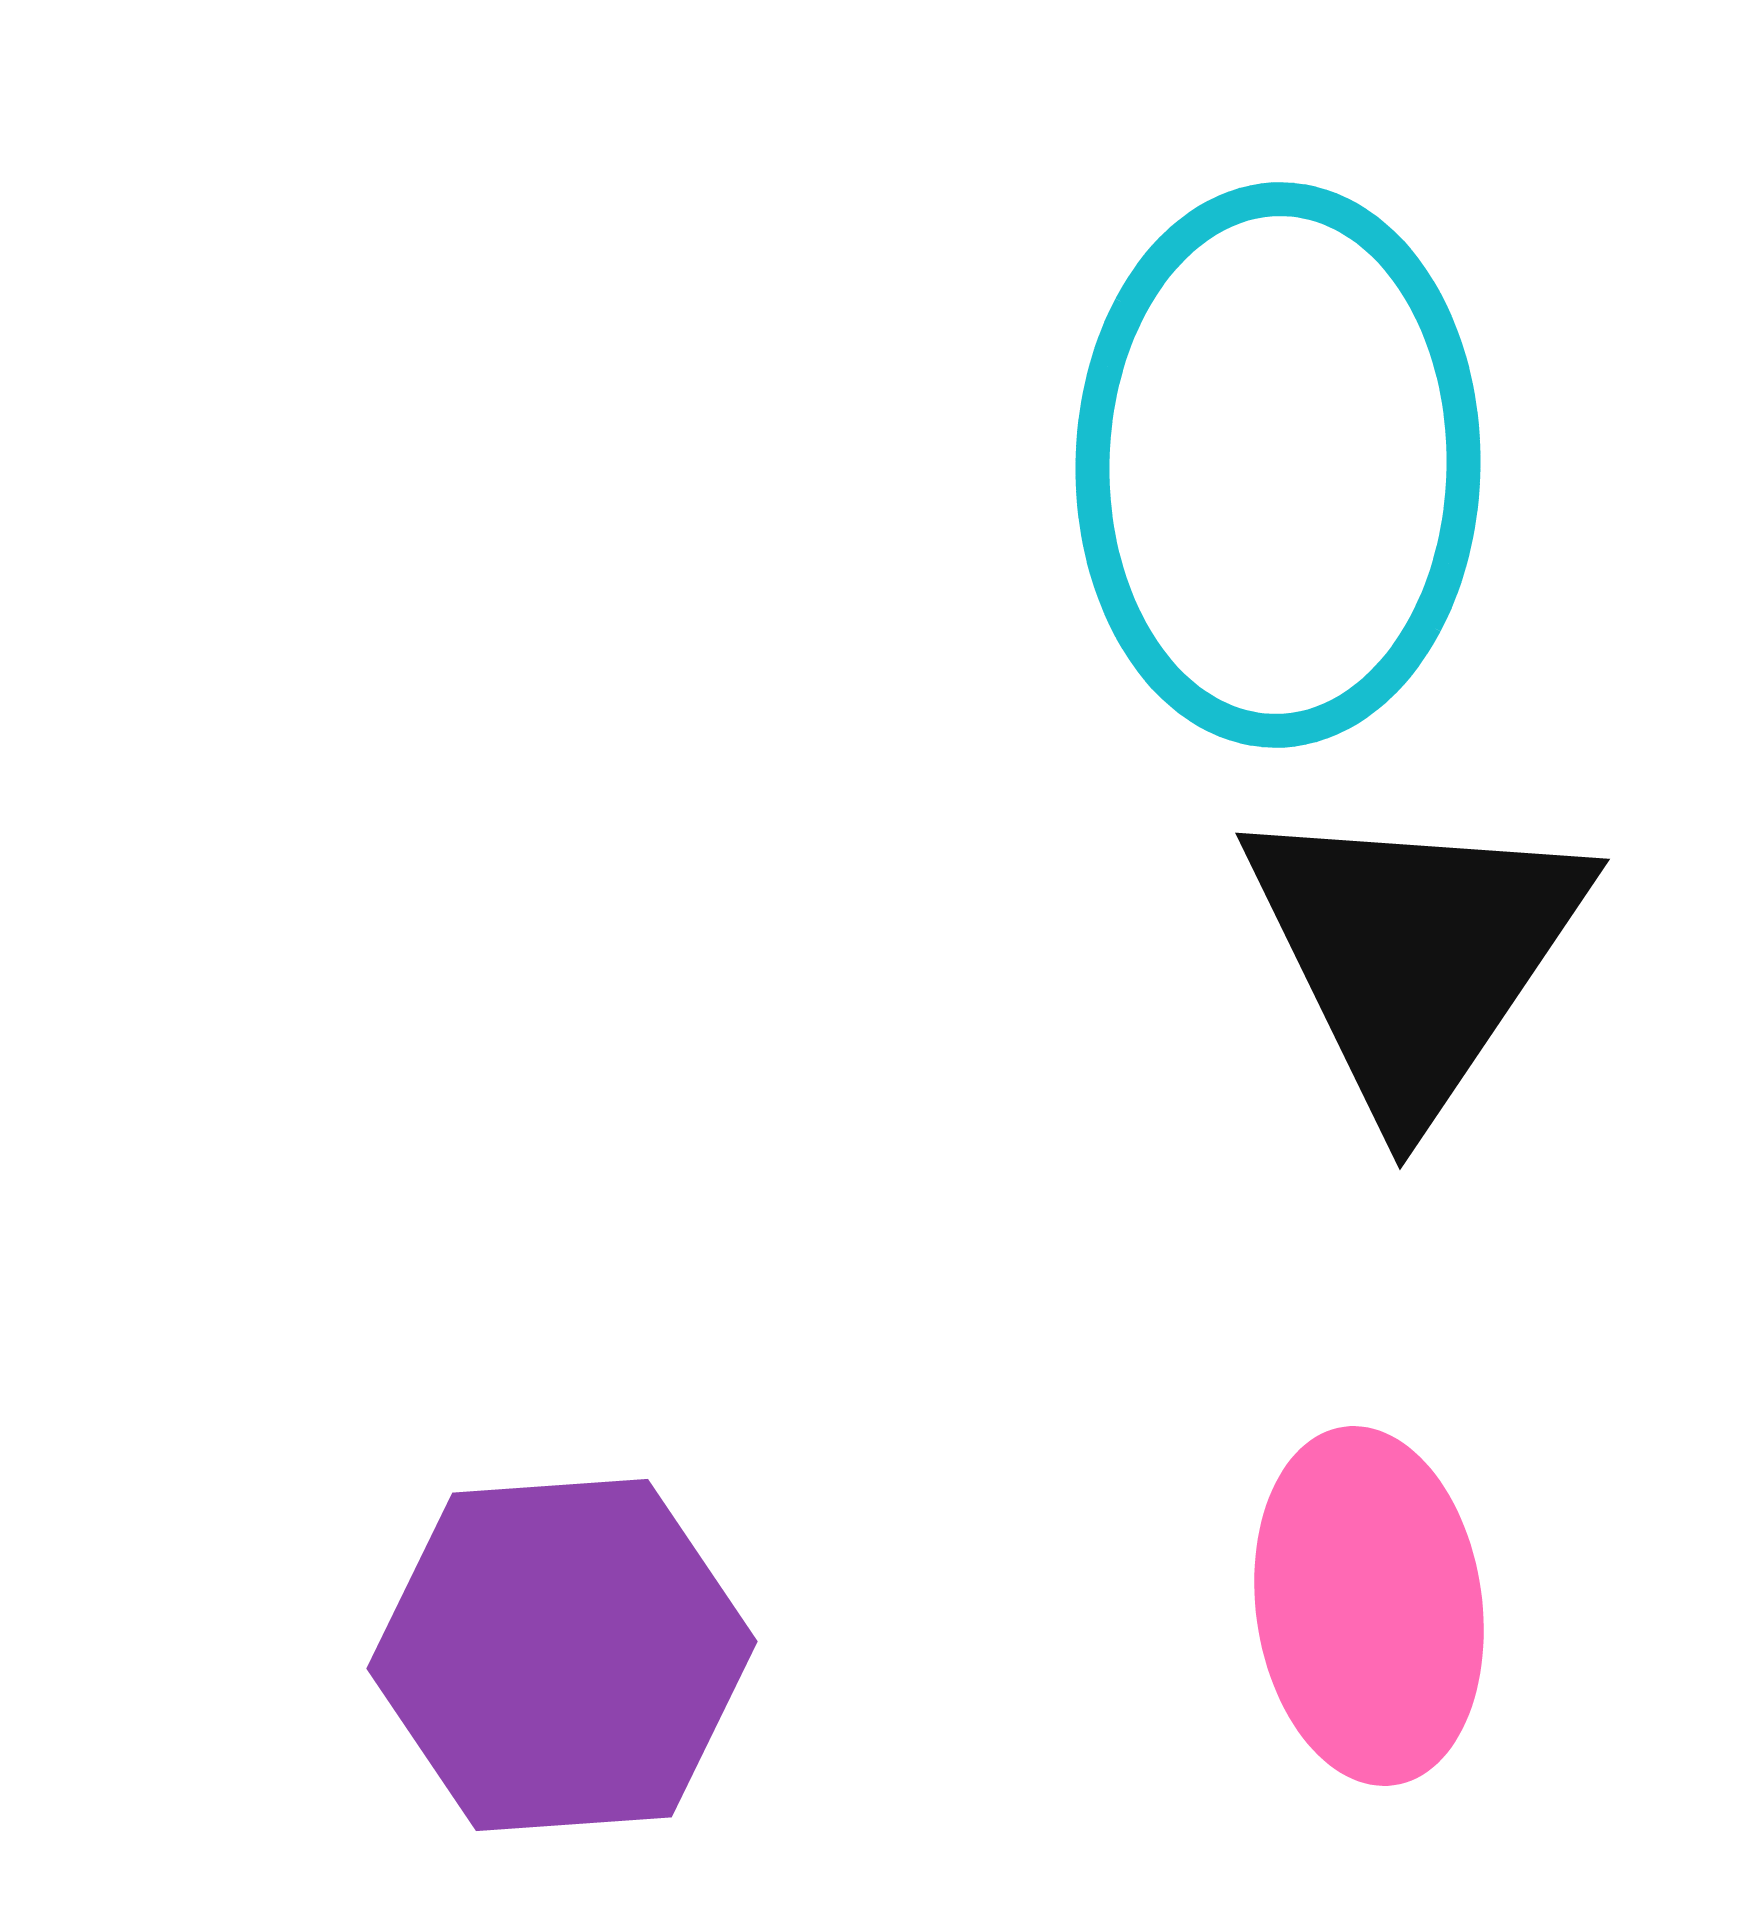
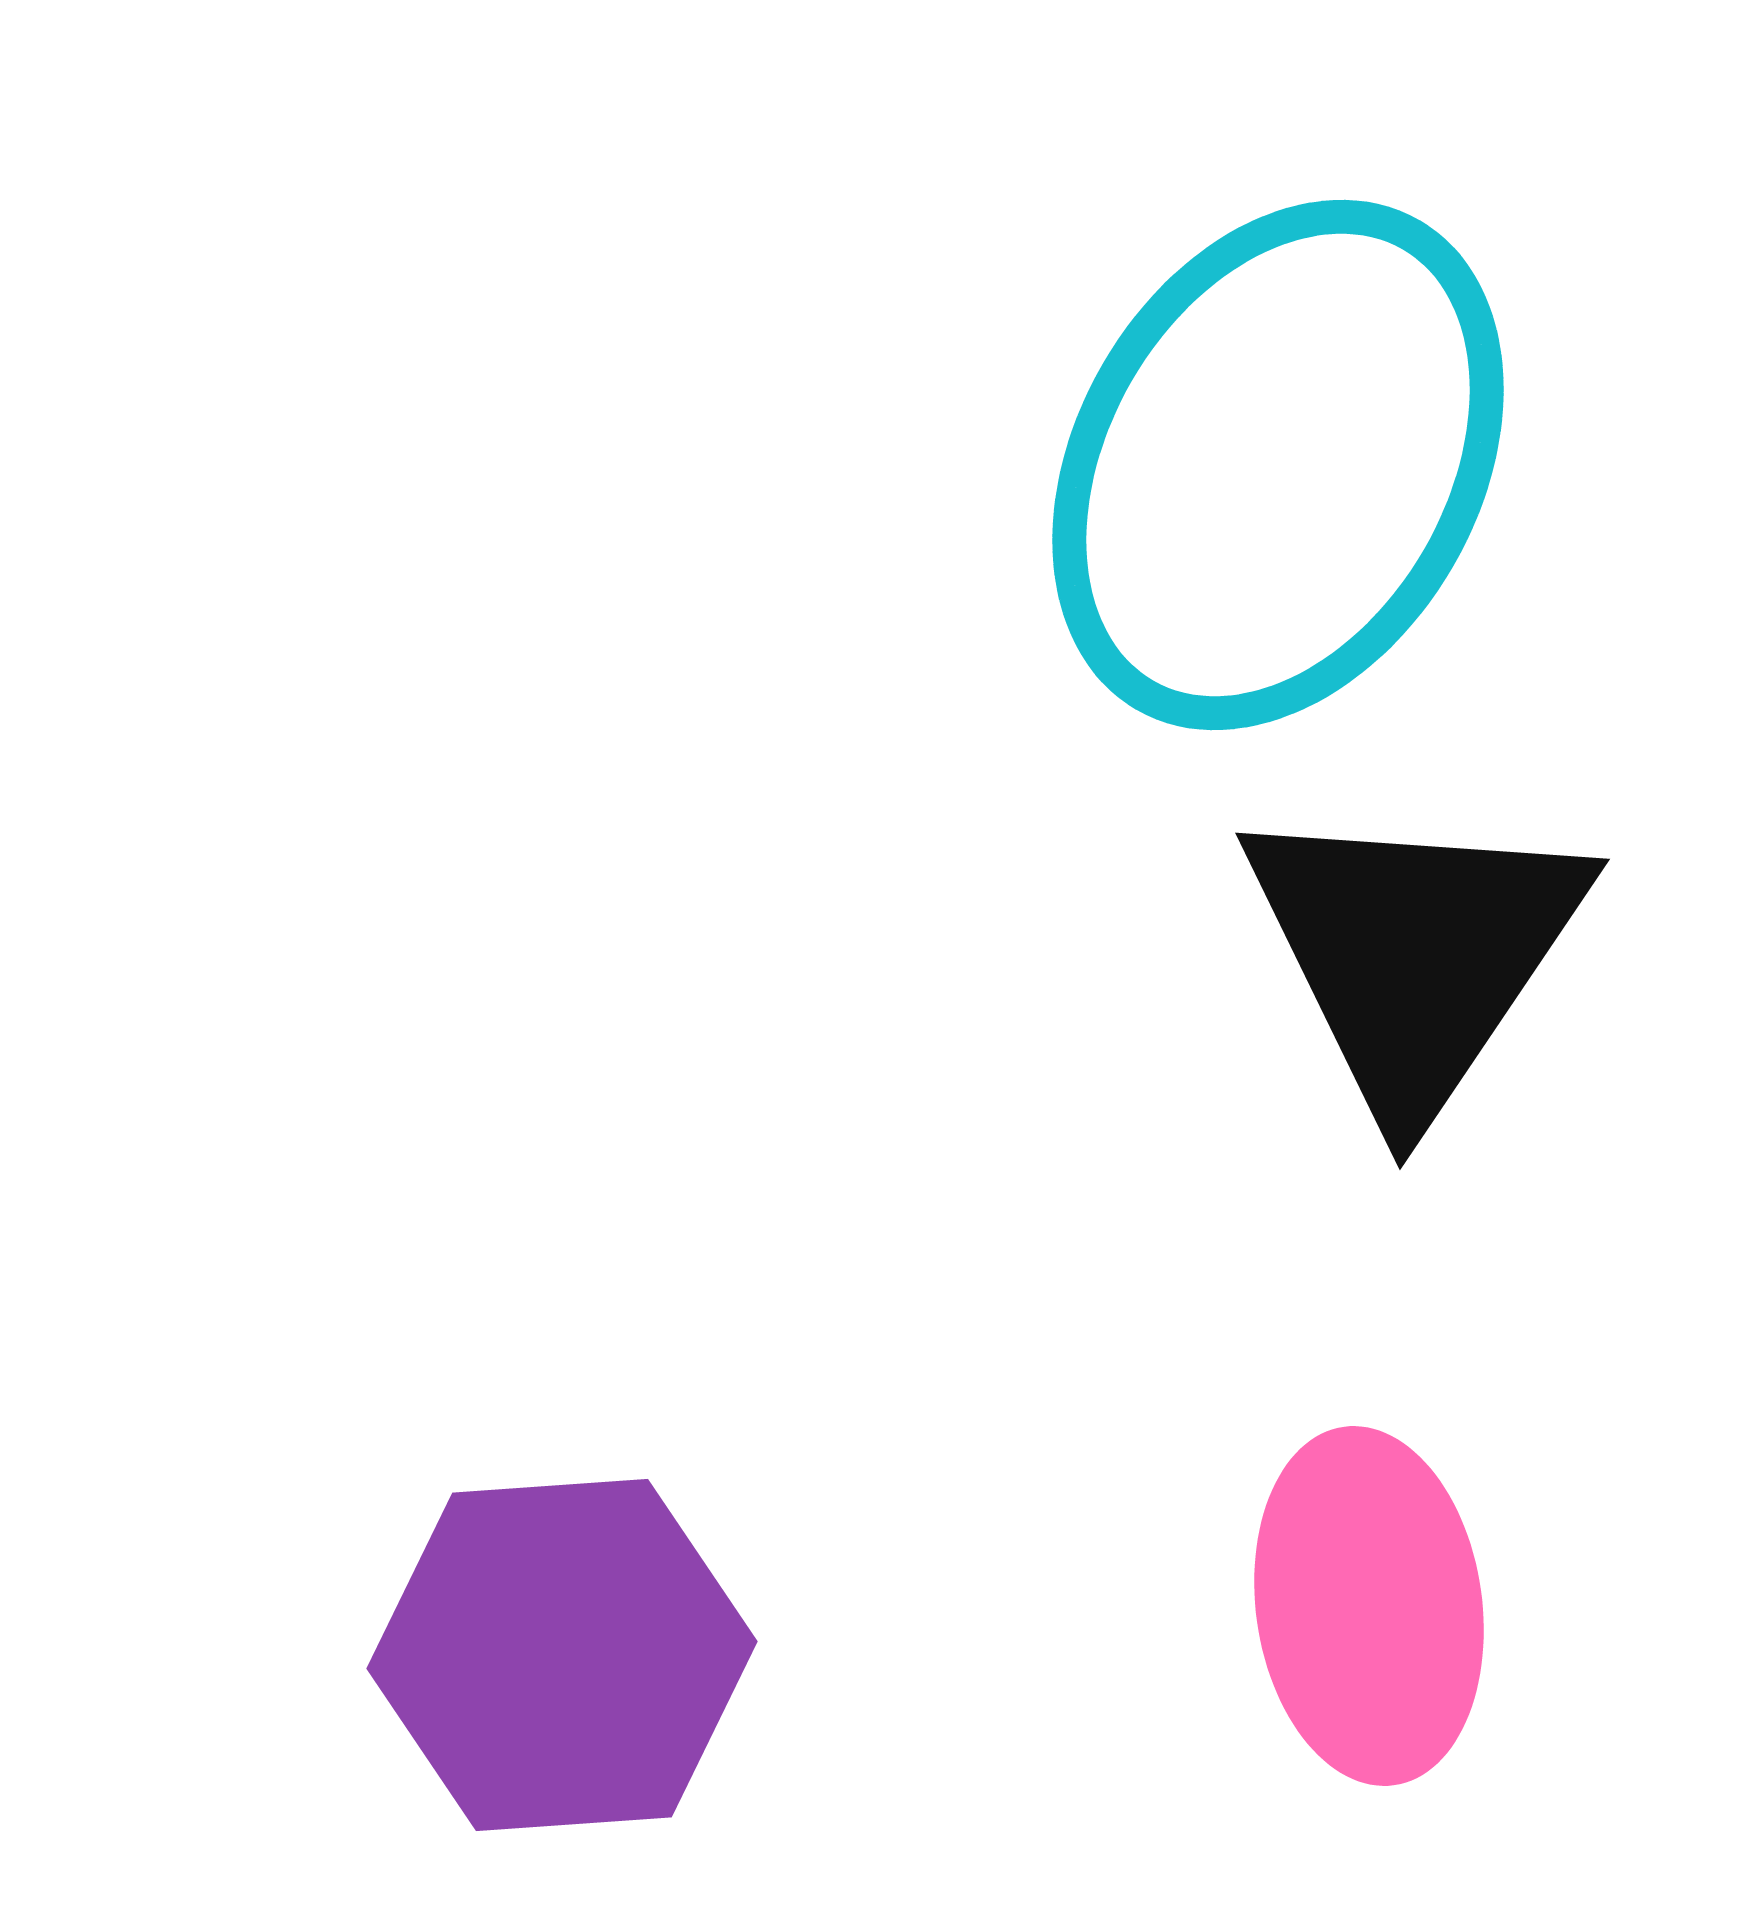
cyan ellipse: rotated 29 degrees clockwise
